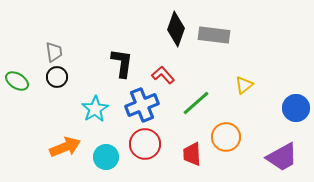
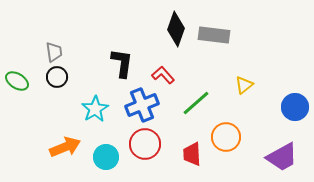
blue circle: moved 1 px left, 1 px up
